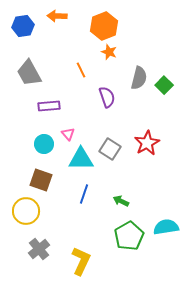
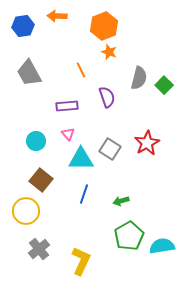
purple rectangle: moved 18 px right
cyan circle: moved 8 px left, 3 px up
brown square: rotated 20 degrees clockwise
green arrow: rotated 42 degrees counterclockwise
cyan semicircle: moved 4 px left, 19 px down
